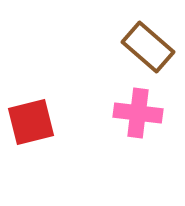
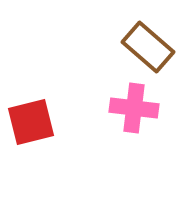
pink cross: moved 4 px left, 5 px up
